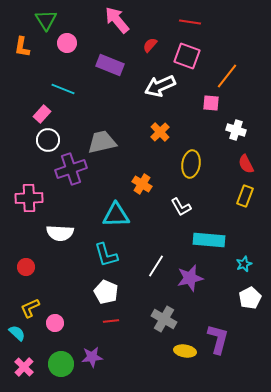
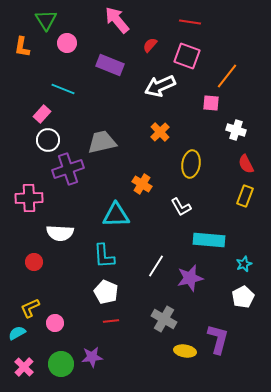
purple cross at (71, 169): moved 3 px left
cyan L-shape at (106, 255): moved 2 px left, 1 px down; rotated 12 degrees clockwise
red circle at (26, 267): moved 8 px right, 5 px up
white pentagon at (250, 298): moved 7 px left, 1 px up
cyan semicircle at (17, 333): rotated 72 degrees counterclockwise
